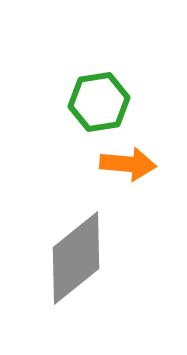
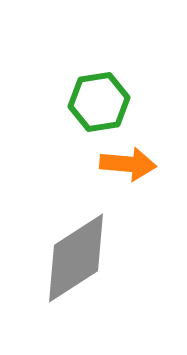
gray diamond: rotated 6 degrees clockwise
